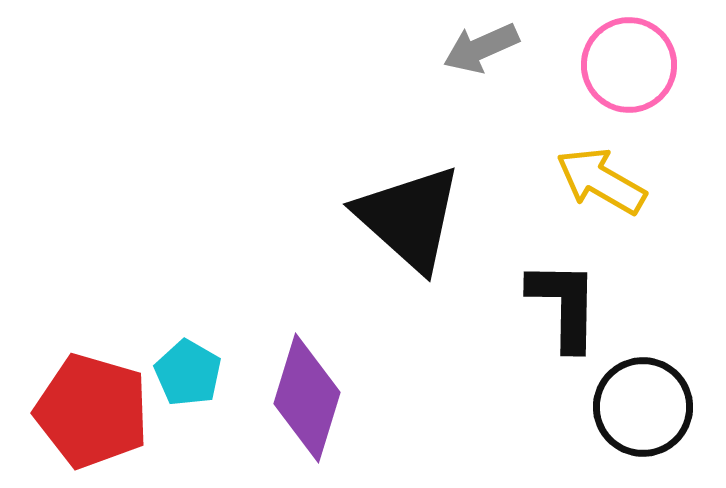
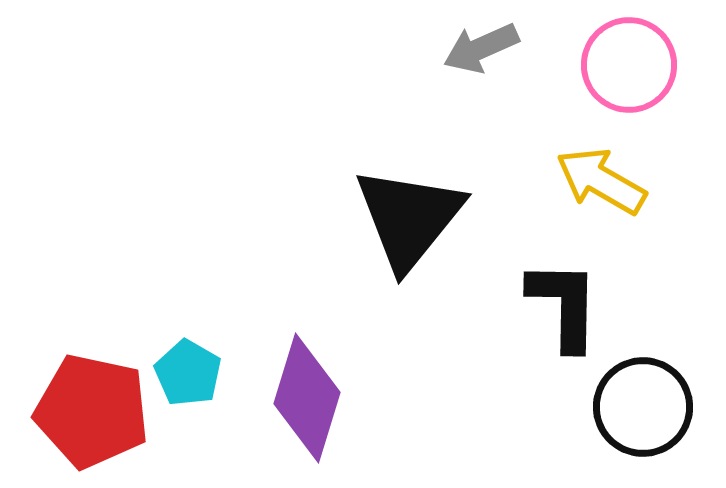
black triangle: rotated 27 degrees clockwise
red pentagon: rotated 4 degrees counterclockwise
